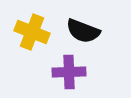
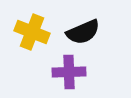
black semicircle: moved 1 px down; rotated 44 degrees counterclockwise
